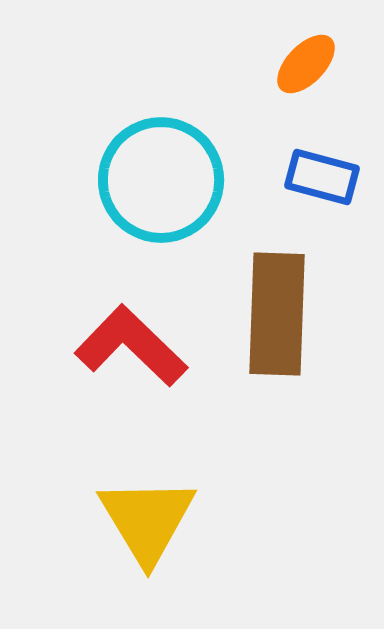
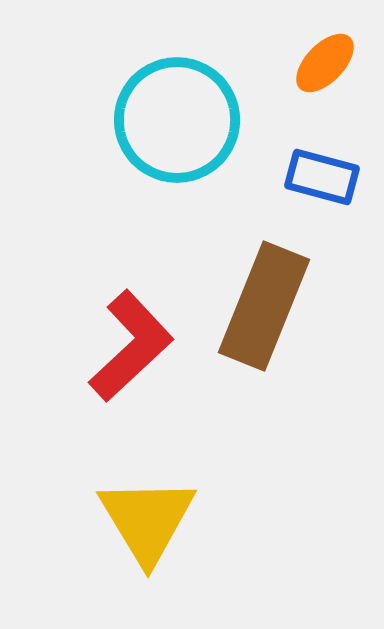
orange ellipse: moved 19 px right, 1 px up
cyan circle: moved 16 px right, 60 px up
brown rectangle: moved 13 px left, 8 px up; rotated 20 degrees clockwise
red L-shape: rotated 93 degrees clockwise
